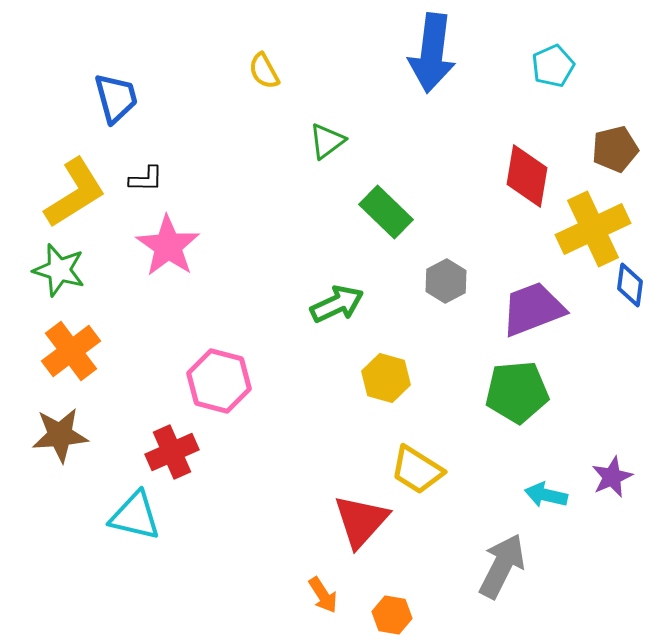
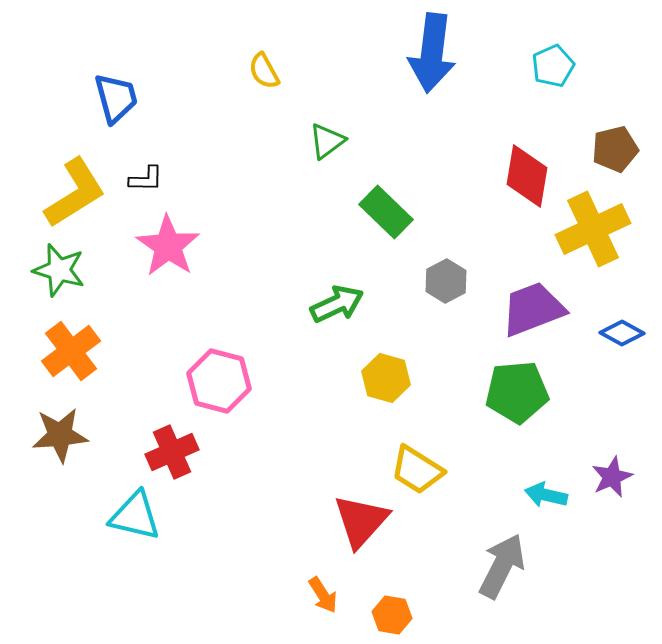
blue diamond: moved 8 px left, 48 px down; rotated 69 degrees counterclockwise
